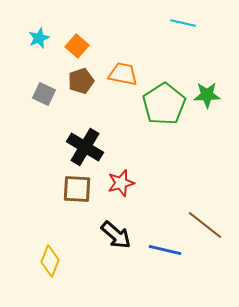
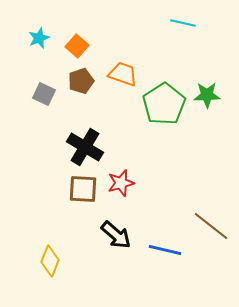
orange trapezoid: rotated 8 degrees clockwise
brown square: moved 6 px right
brown line: moved 6 px right, 1 px down
